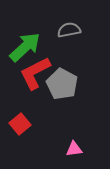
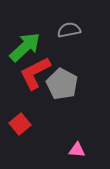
pink triangle: moved 3 px right, 1 px down; rotated 12 degrees clockwise
